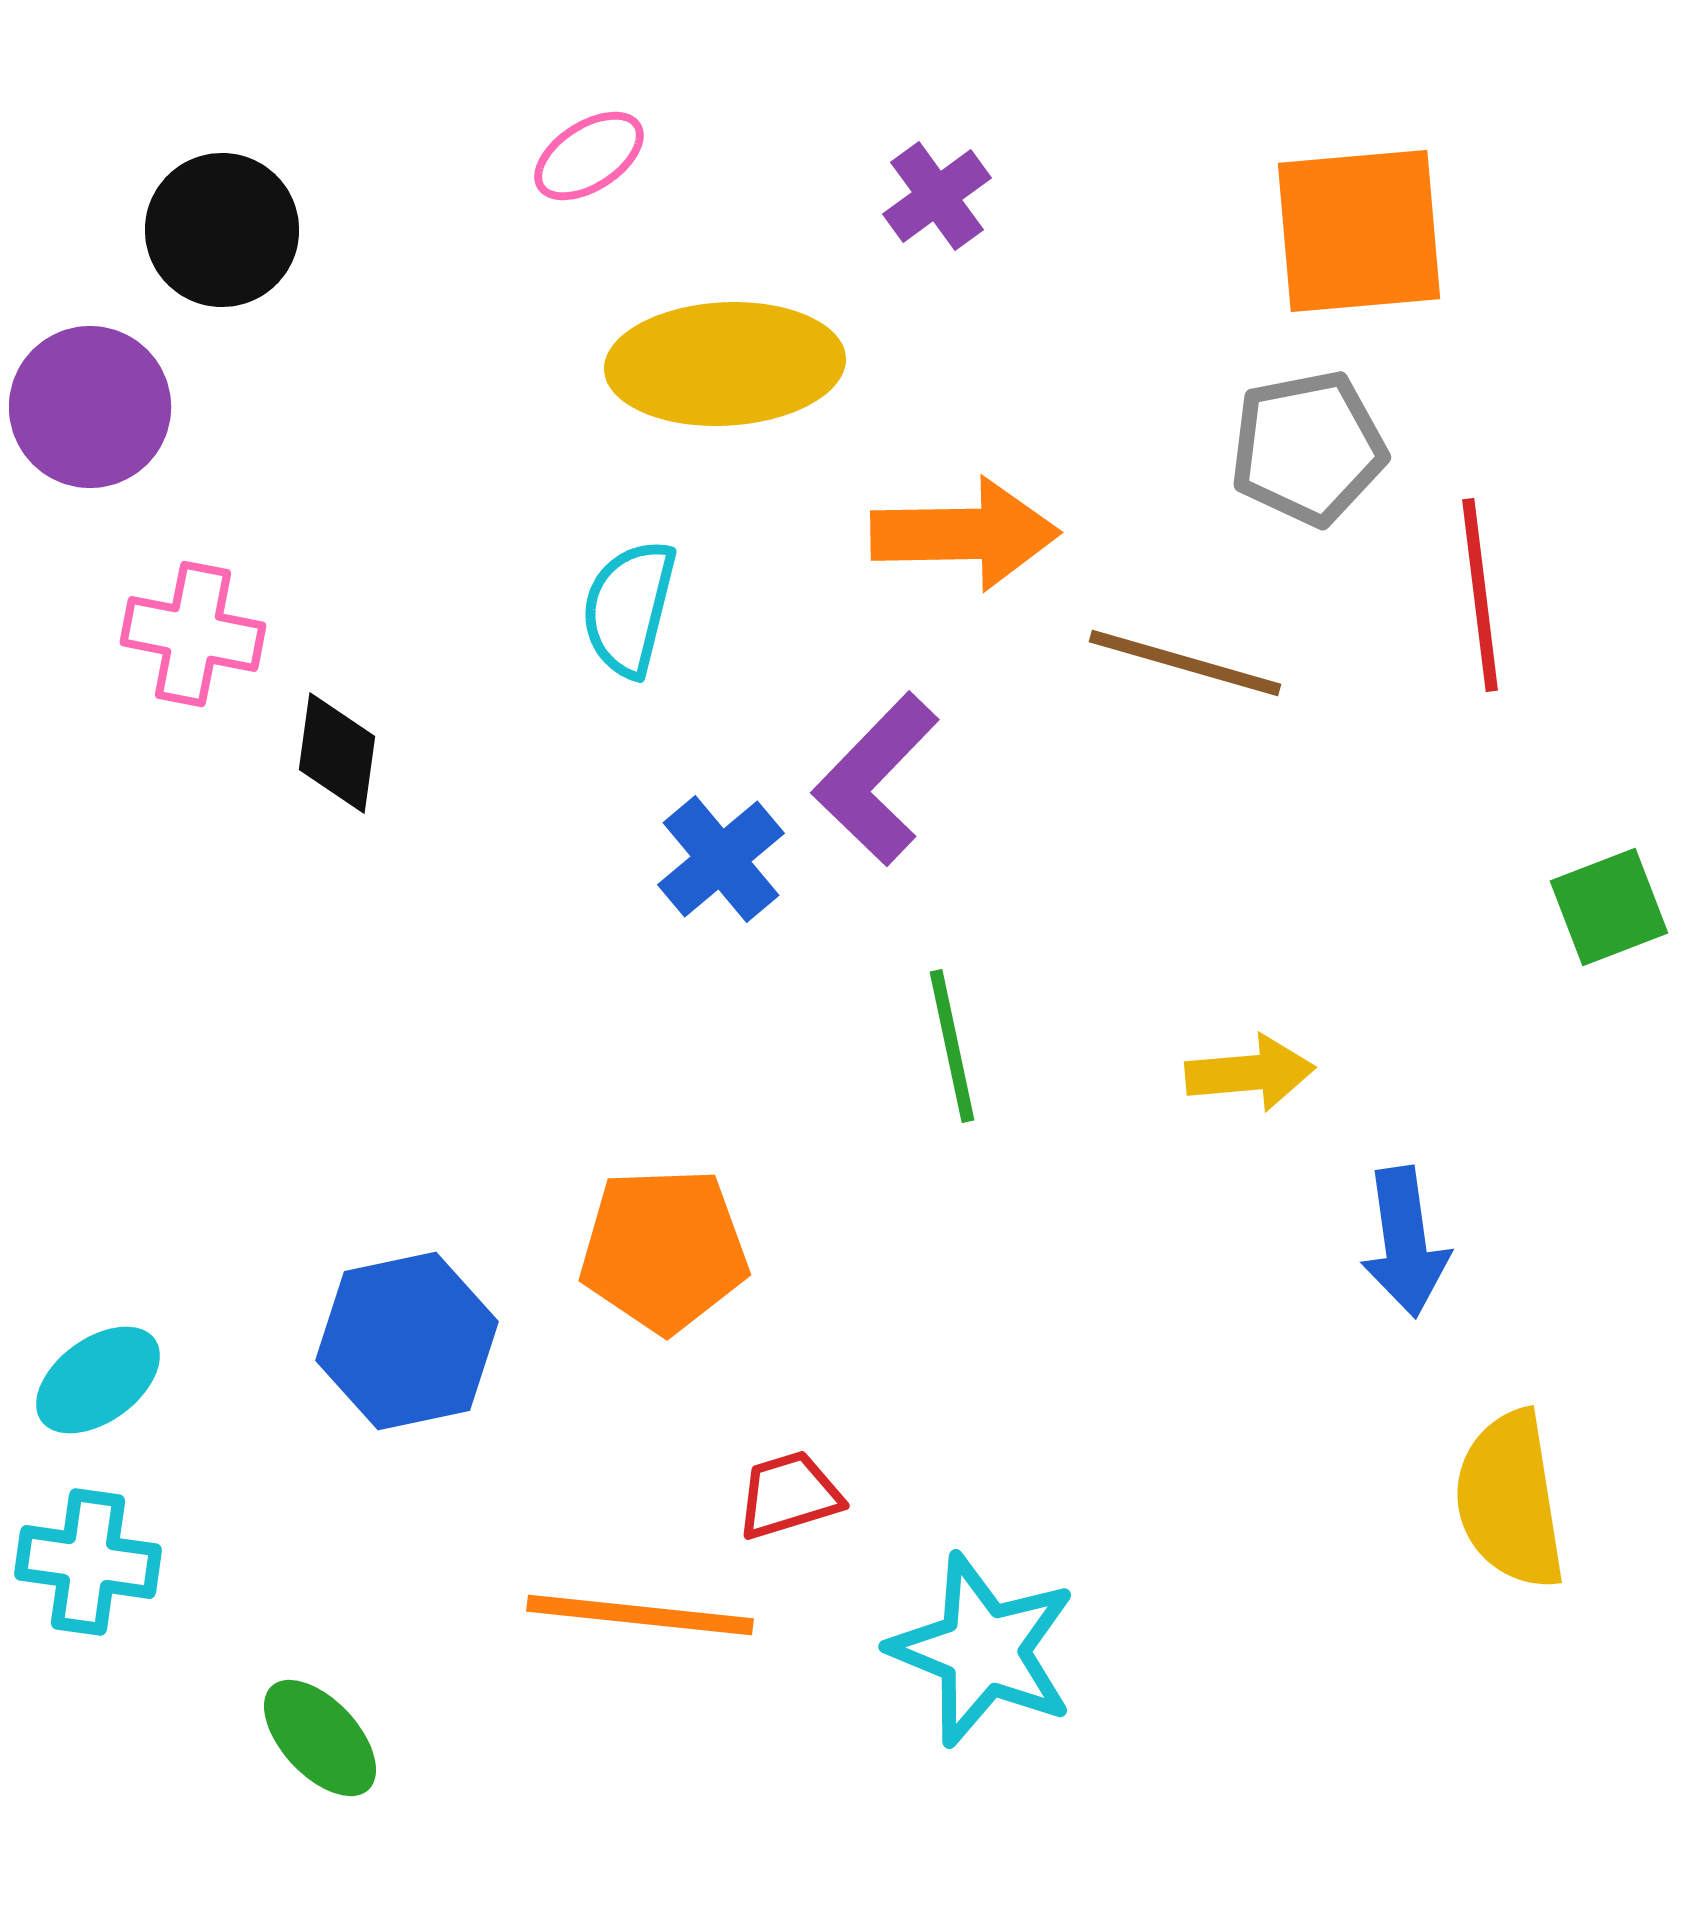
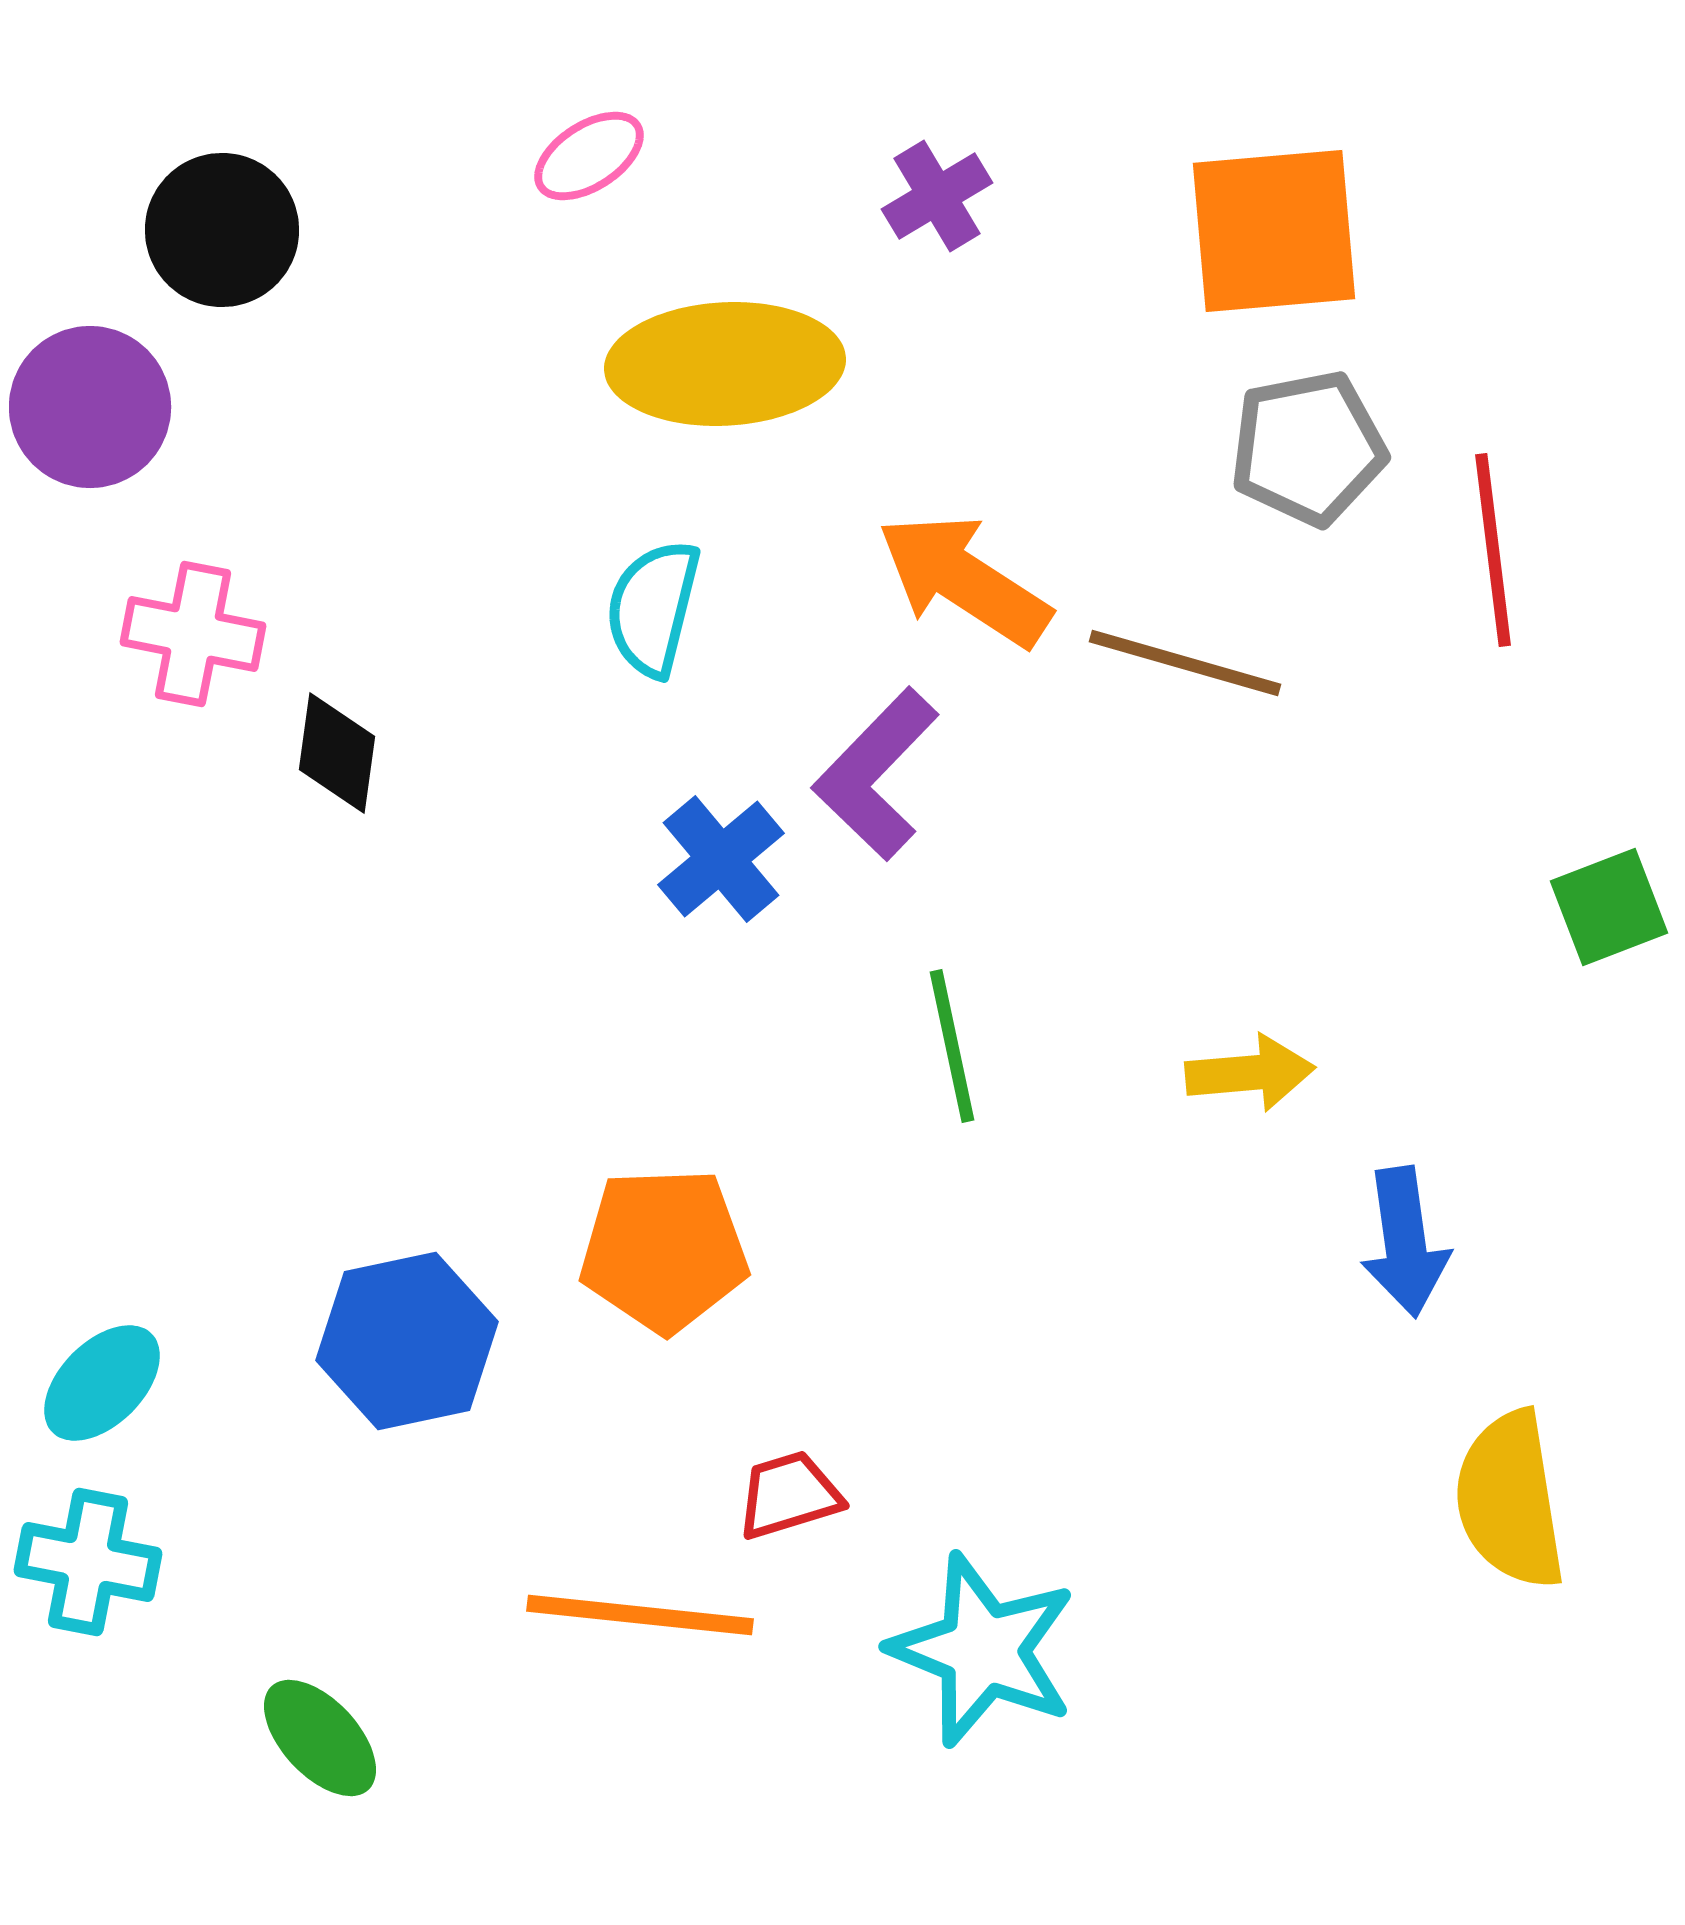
purple cross: rotated 5 degrees clockwise
orange square: moved 85 px left
orange arrow: moved 1 px left, 46 px down; rotated 146 degrees counterclockwise
red line: moved 13 px right, 45 px up
cyan semicircle: moved 24 px right
purple L-shape: moved 5 px up
cyan ellipse: moved 4 px right, 3 px down; rotated 9 degrees counterclockwise
cyan cross: rotated 3 degrees clockwise
